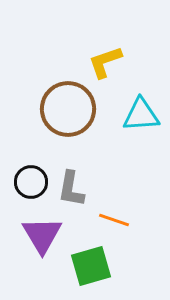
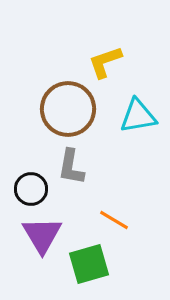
cyan triangle: moved 3 px left, 1 px down; rotated 6 degrees counterclockwise
black circle: moved 7 px down
gray L-shape: moved 22 px up
orange line: rotated 12 degrees clockwise
green square: moved 2 px left, 2 px up
